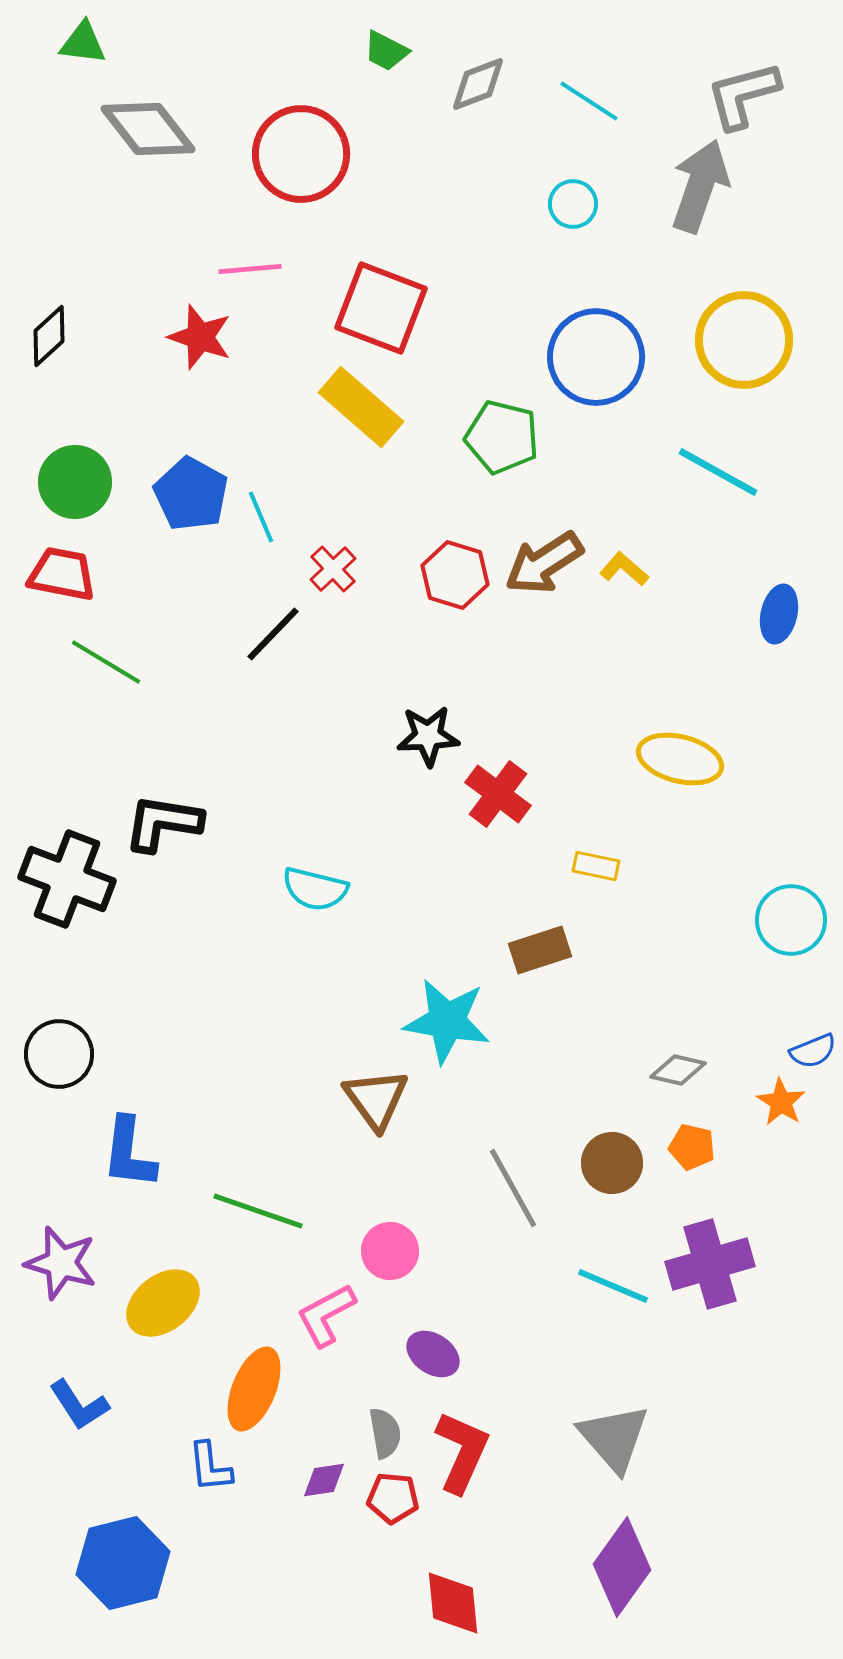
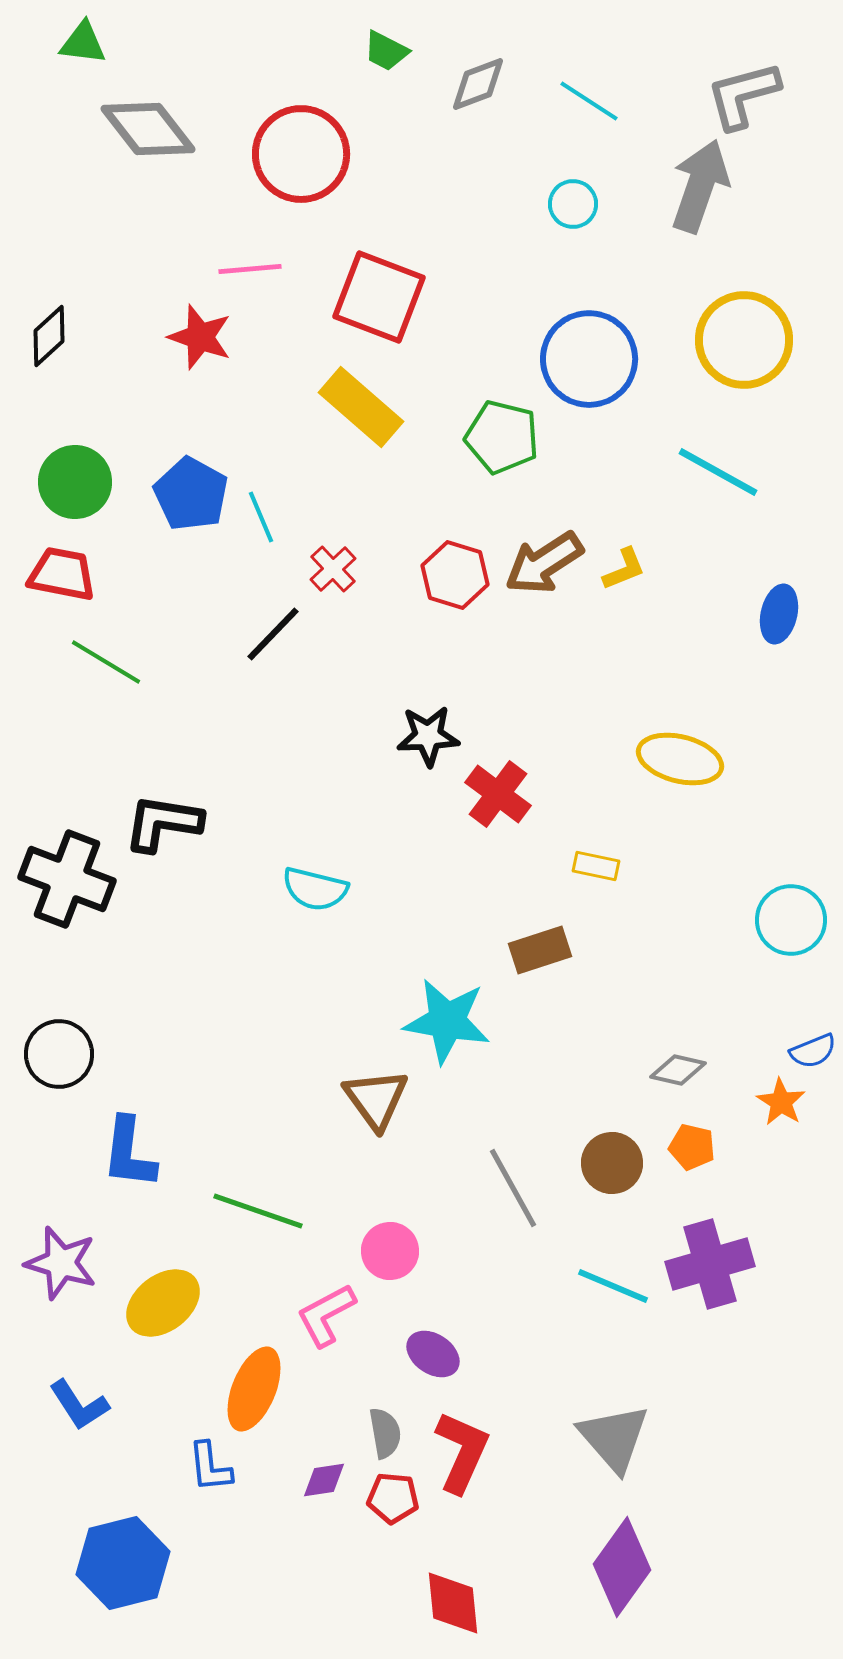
red square at (381, 308): moved 2 px left, 11 px up
blue circle at (596, 357): moved 7 px left, 2 px down
yellow L-shape at (624, 569): rotated 117 degrees clockwise
